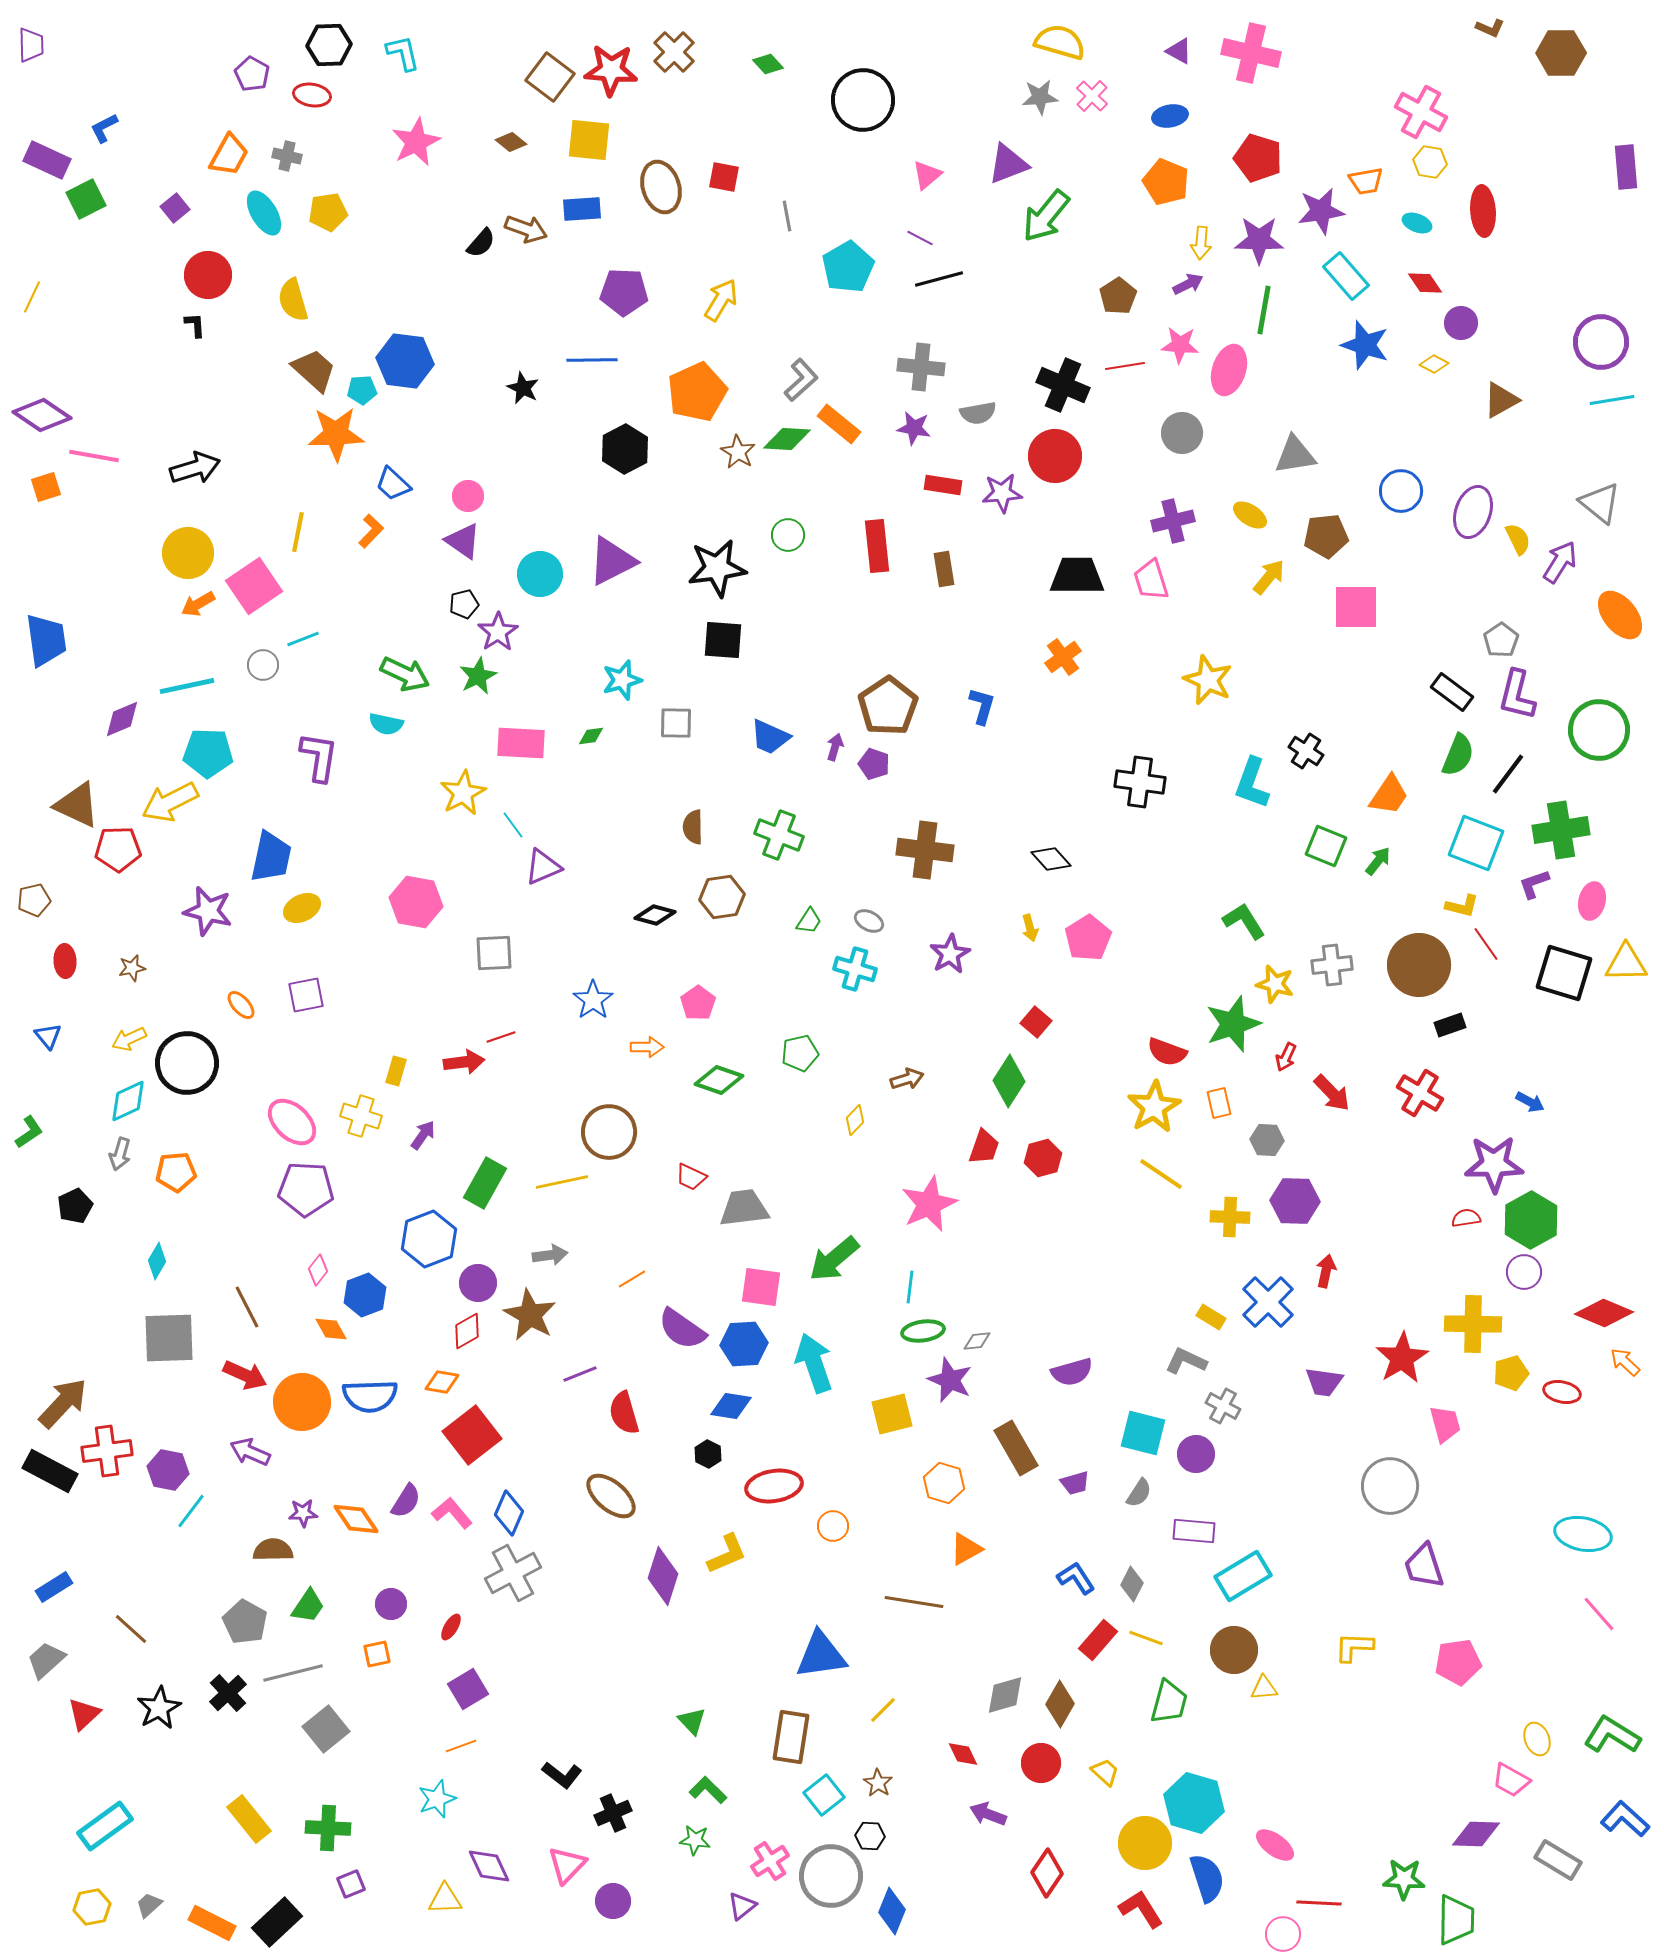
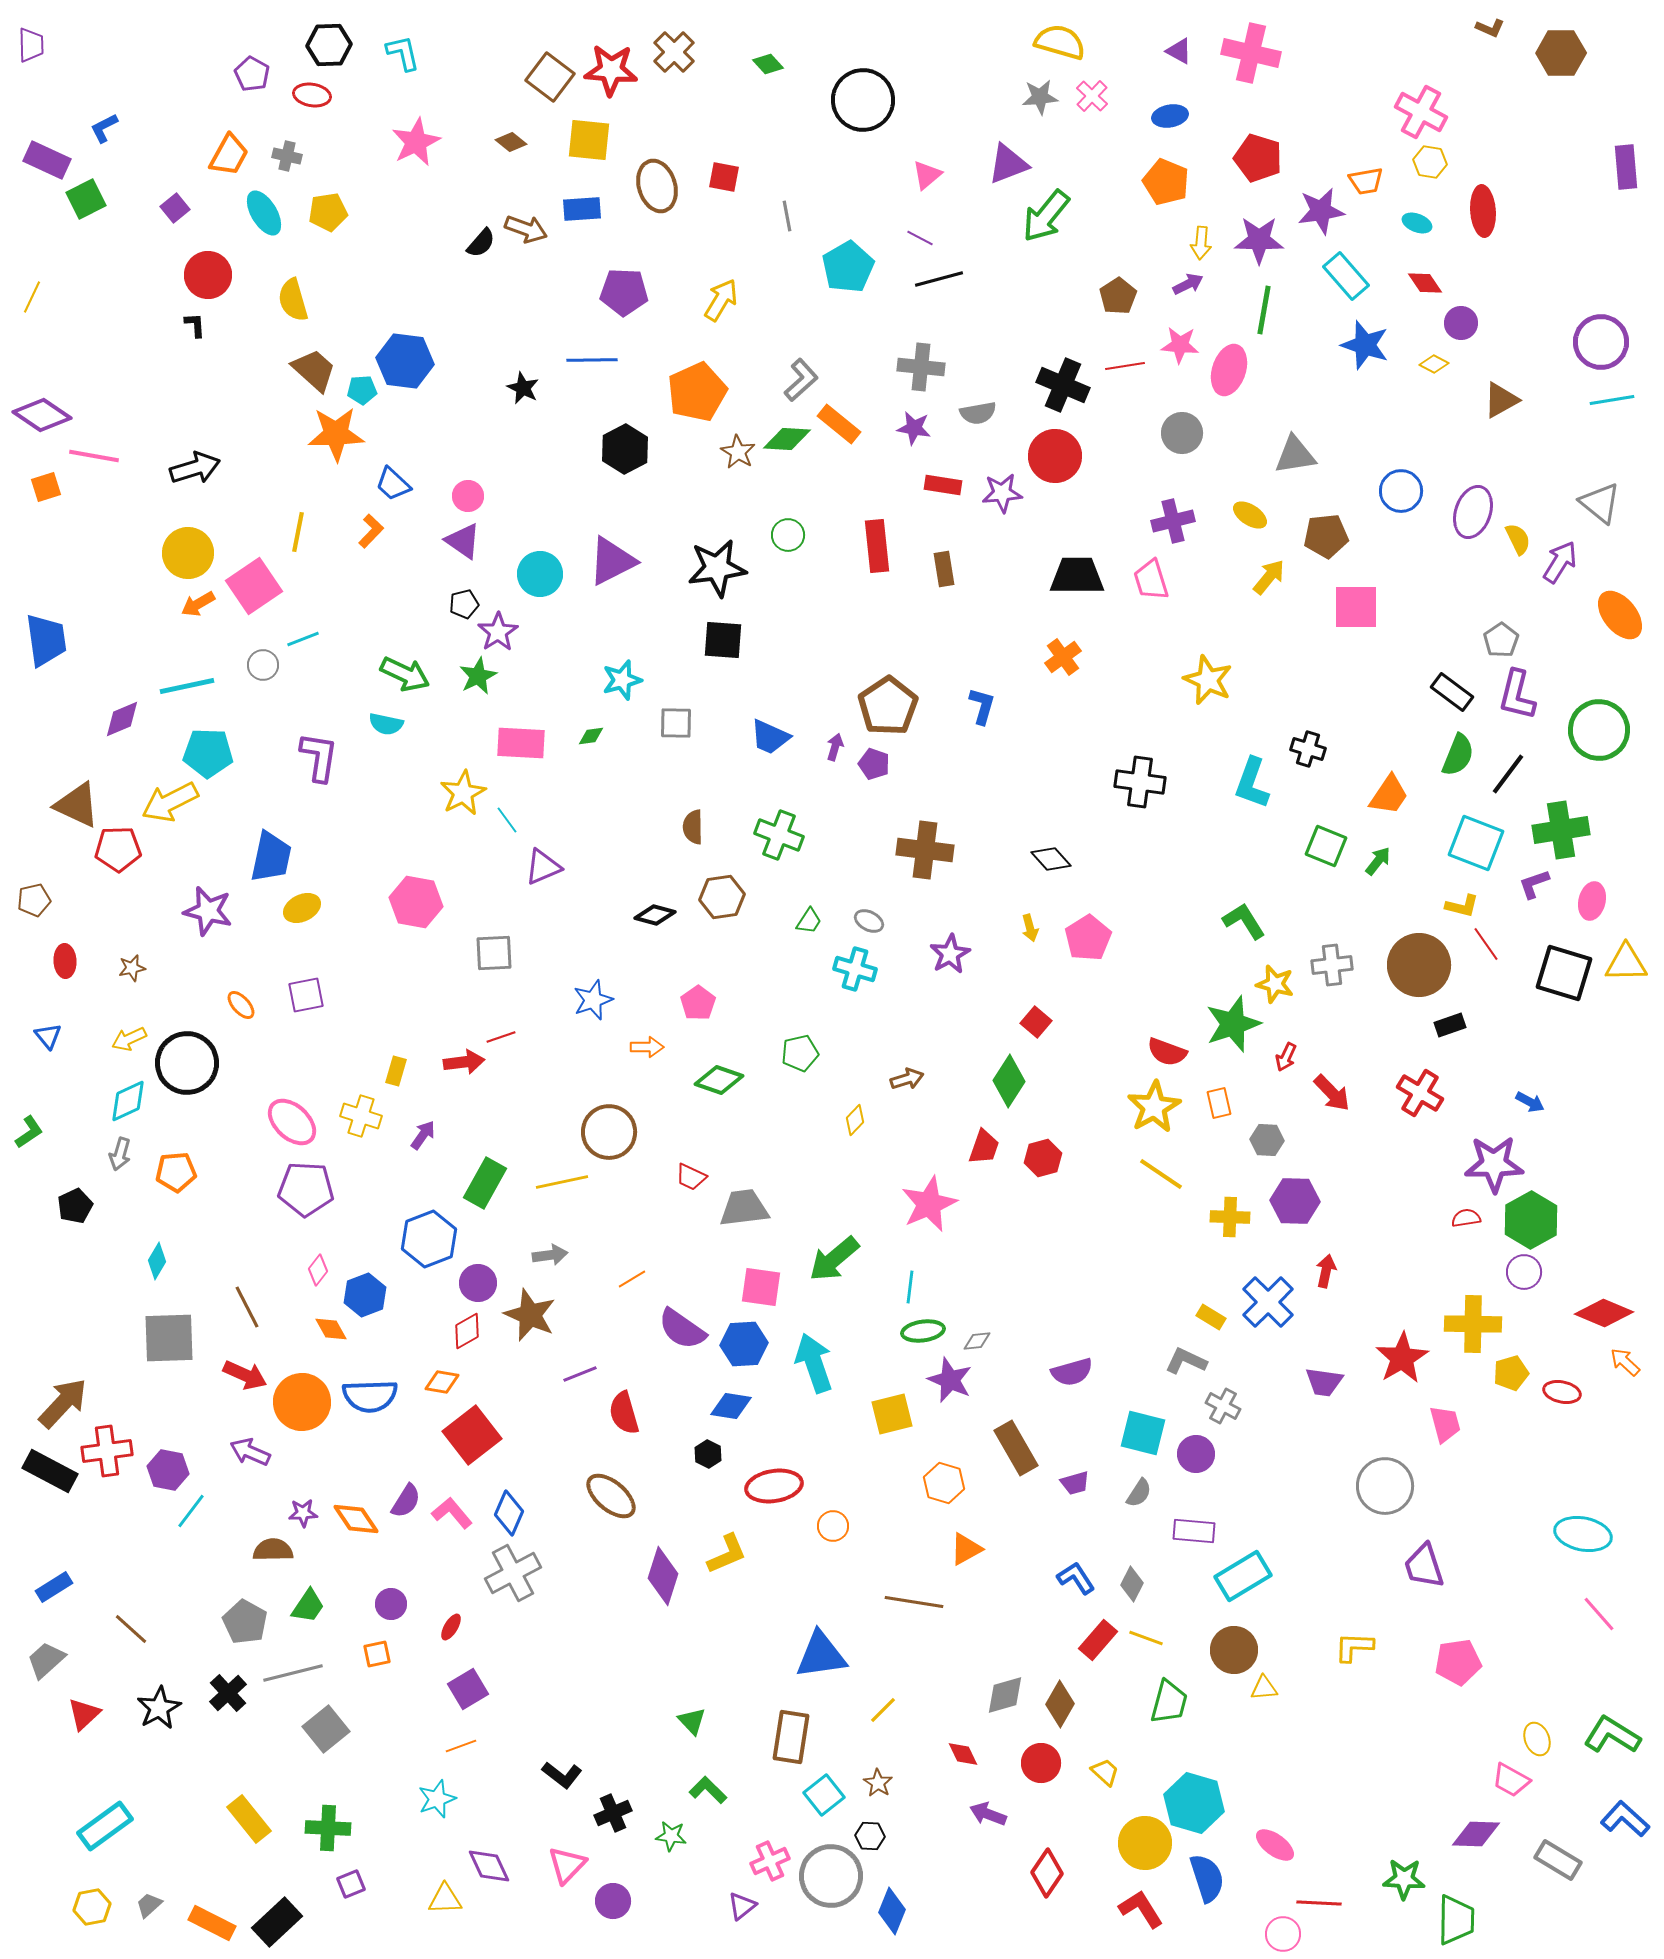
brown ellipse at (661, 187): moved 4 px left, 1 px up
black cross at (1306, 751): moved 2 px right, 2 px up; rotated 16 degrees counterclockwise
cyan line at (513, 825): moved 6 px left, 5 px up
blue star at (593, 1000): rotated 15 degrees clockwise
brown star at (530, 1315): rotated 6 degrees counterclockwise
gray circle at (1390, 1486): moved 5 px left
green star at (695, 1840): moved 24 px left, 4 px up
pink cross at (770, 1861): rotated 9 degrees clockwise
